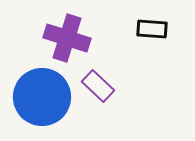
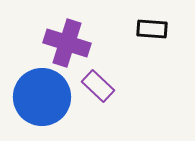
purple cross: moved 5 px down
